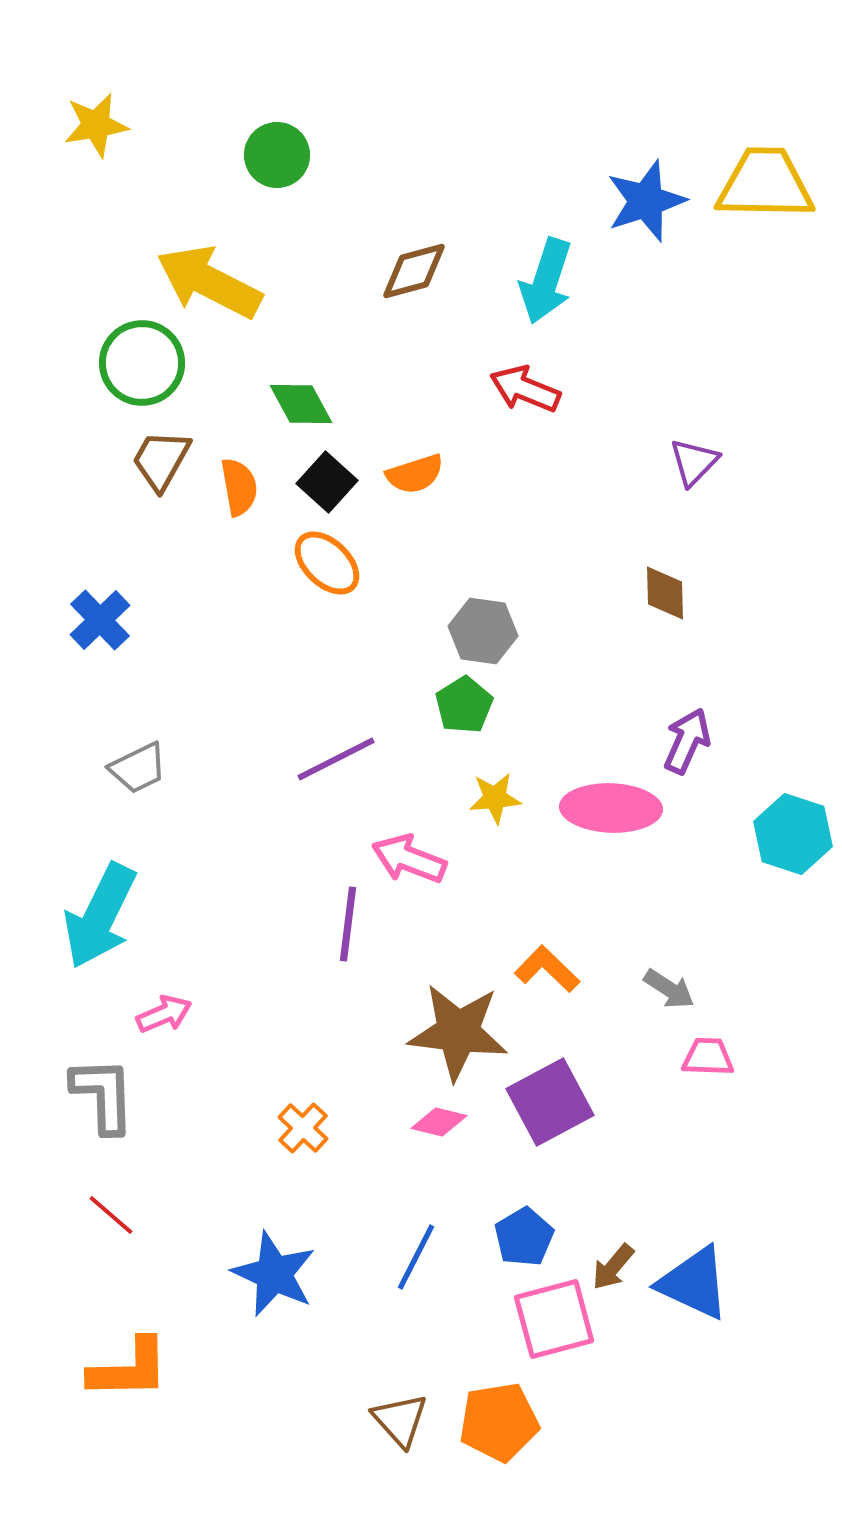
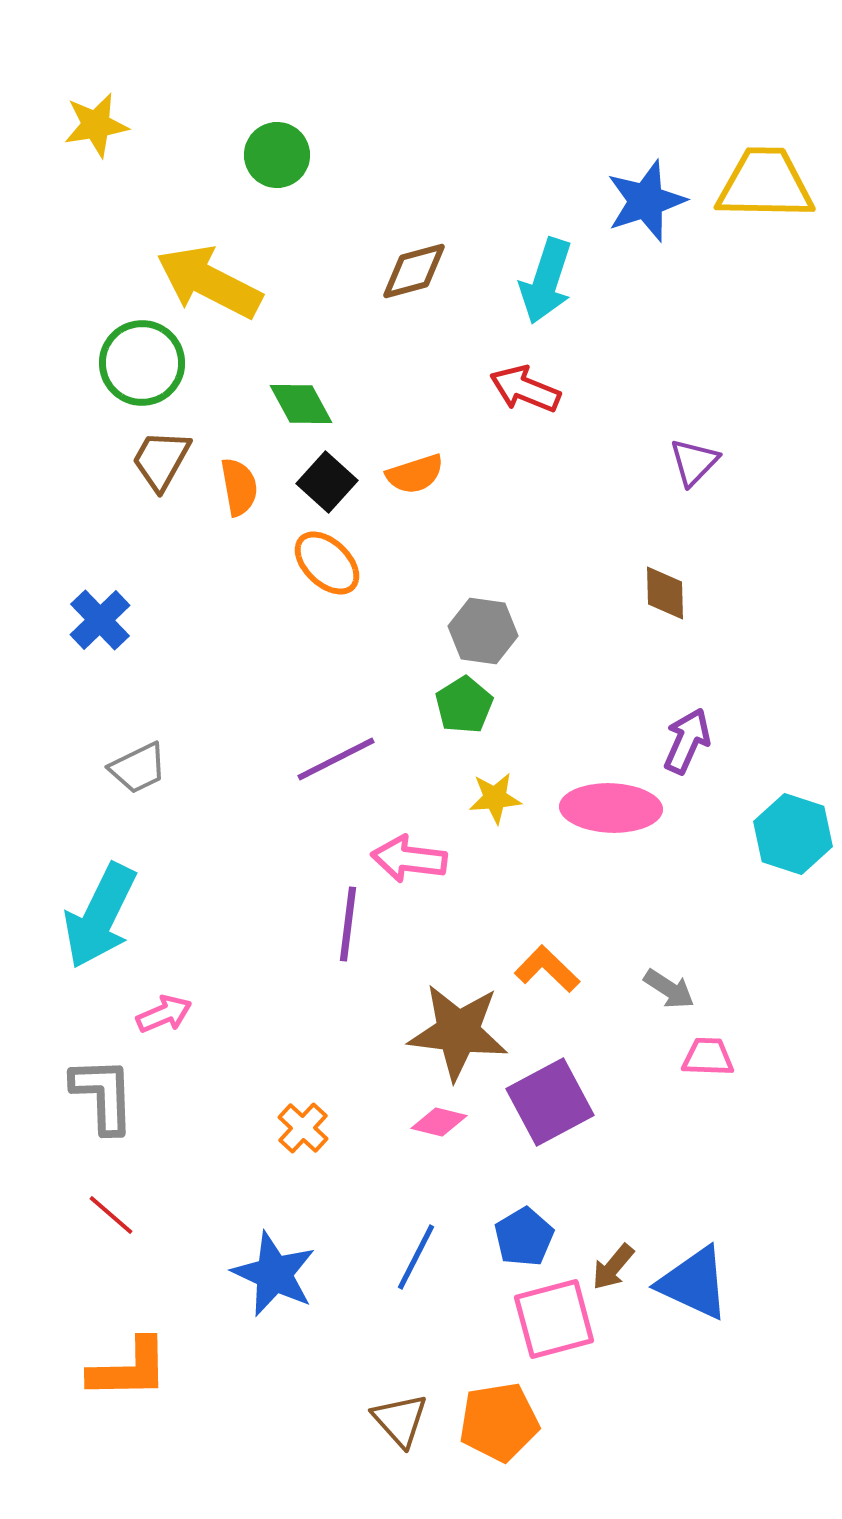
pink arrow at (409, 859): rotated 14 degrees counterclockwise
